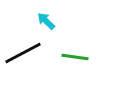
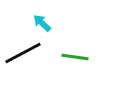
cyan arrow: moved 4 px left, 2 px down
